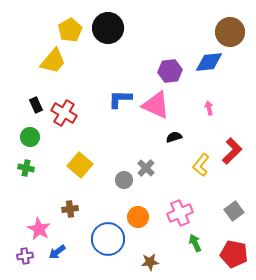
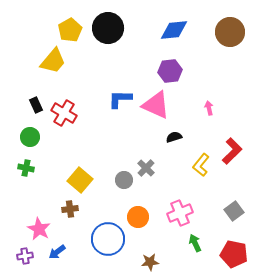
blue diamond: moved 35 px left, 32 px up
yellow square: moved 15 px down
